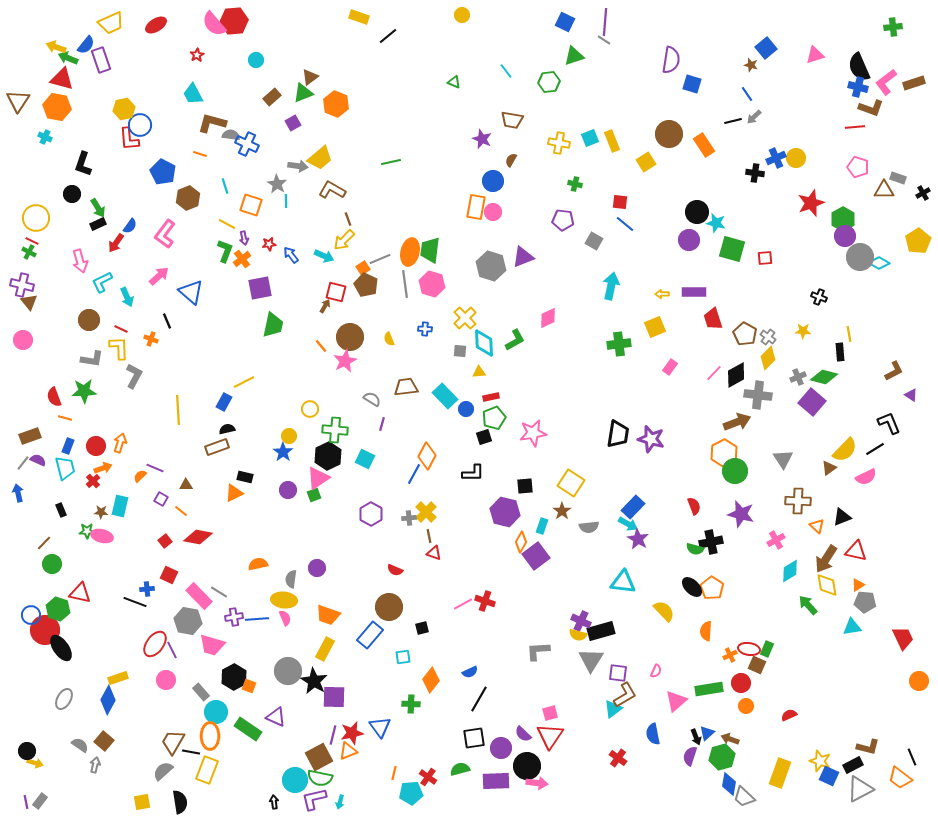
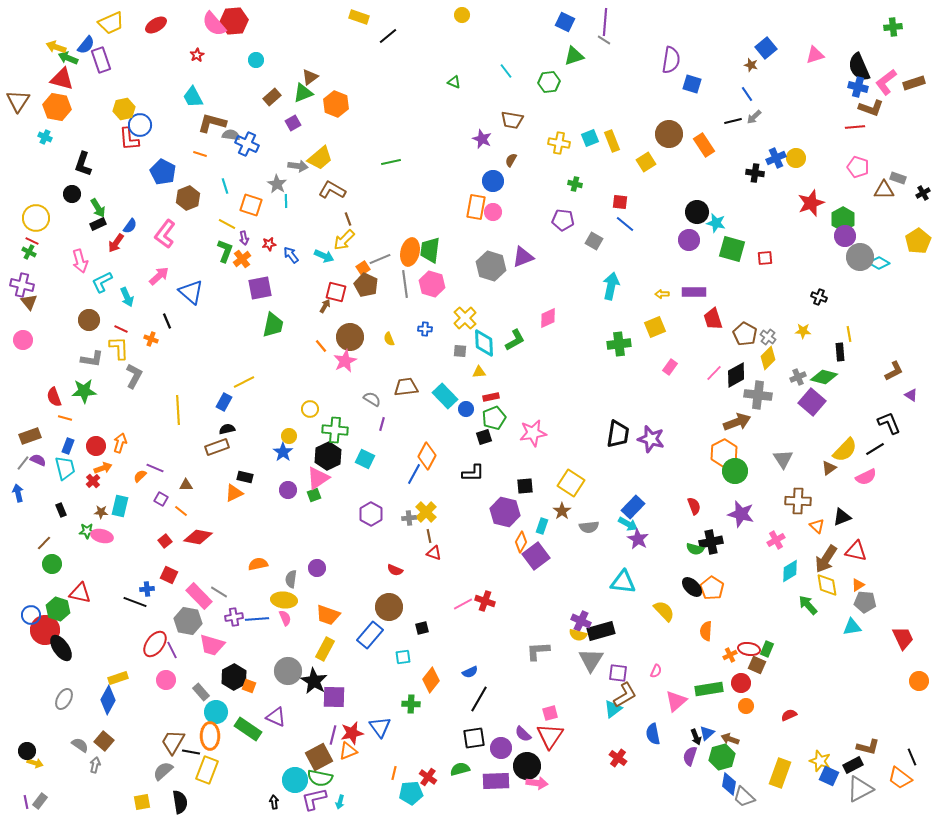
cyan trapezoid at (193, 94): moved 3 px down
